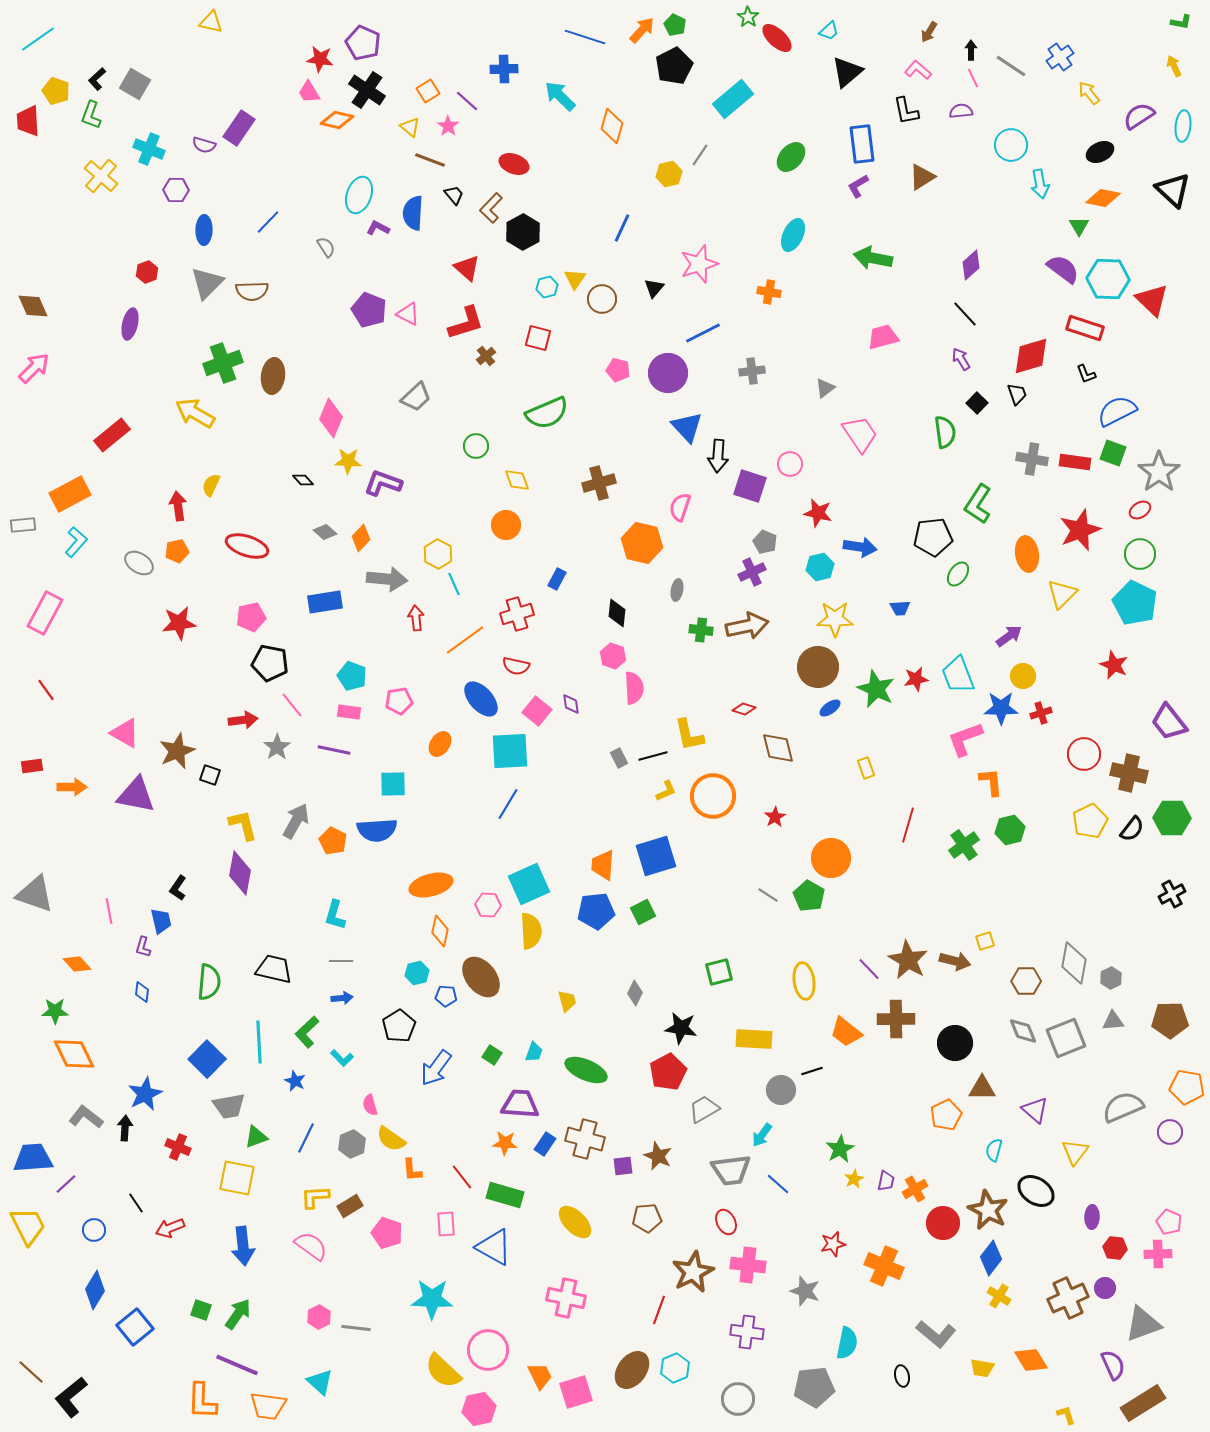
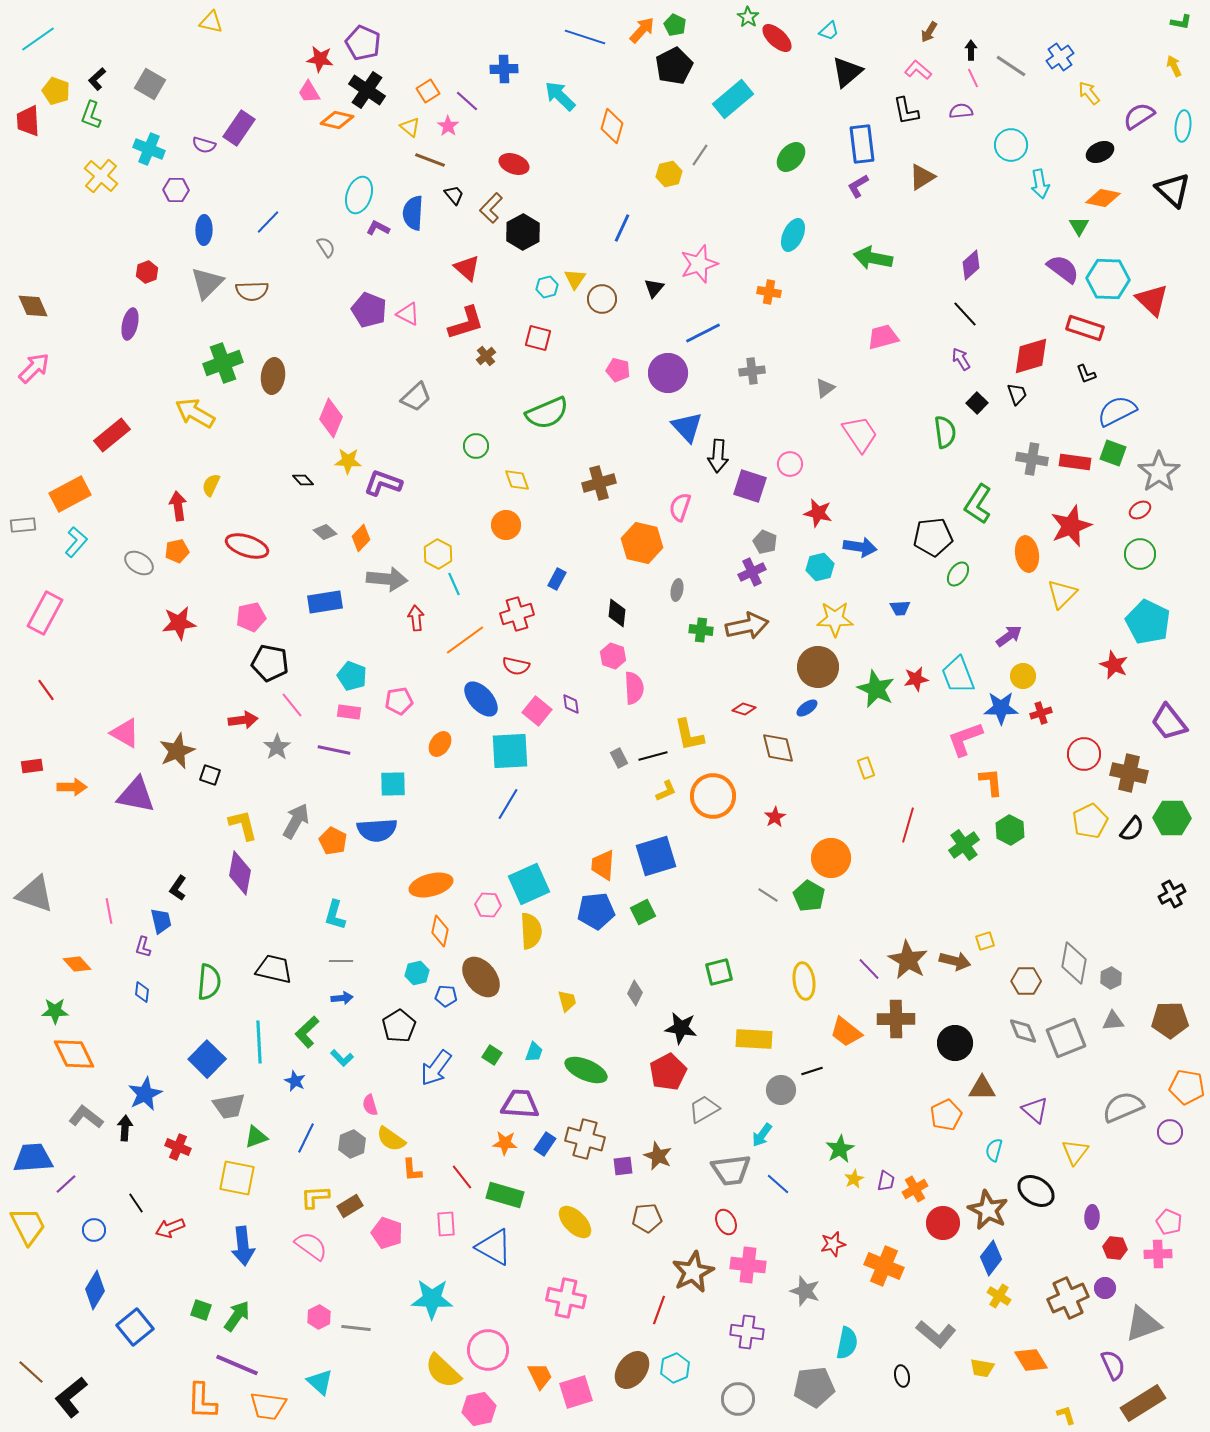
gray square at (135, 84): moved 15 px right
red star at (1080, 530): moved 9 px left, 4 px up
cyan pentagon at (1135, 603): moved 13 px right, 19 px down
blue ellipse at (830, 708): moved 23 px left
green hexagon at (1010, 830): rotated 20 degrees counterclockwise
green arrow at (238, 1314): moved 1 px left, 2 px down
